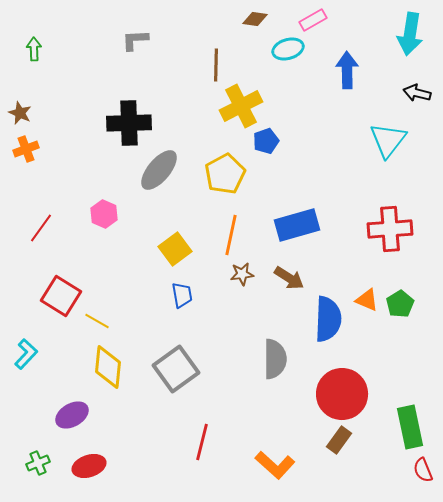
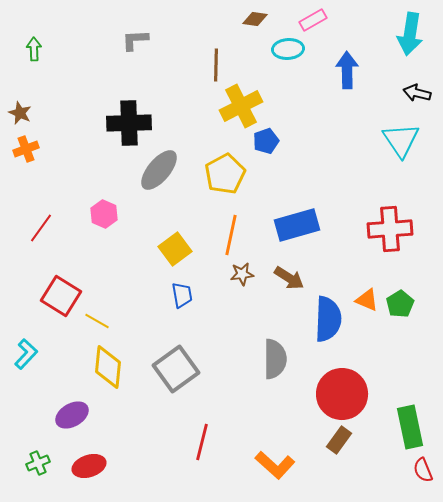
cyan ellipse at (288, 49): rotated 12 degrees clockwise
cyan triangle at (388, 140): moved 13 px right; rotated 12 degrees counterclockwise
